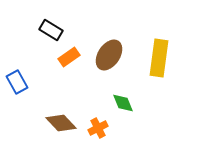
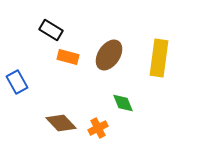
orange rectangle: moved 1 px left; rotated 50 degrees clockwise
